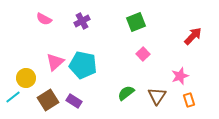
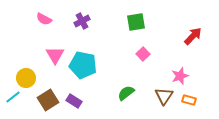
green square: rotated 12 degrees clockwise
pink triangle: moved 7 px up; rotated 18 degrees counterclockwise
brown triangle: moved 7 px right
orange rectangle: rotated 56 degrees counterclockwise
